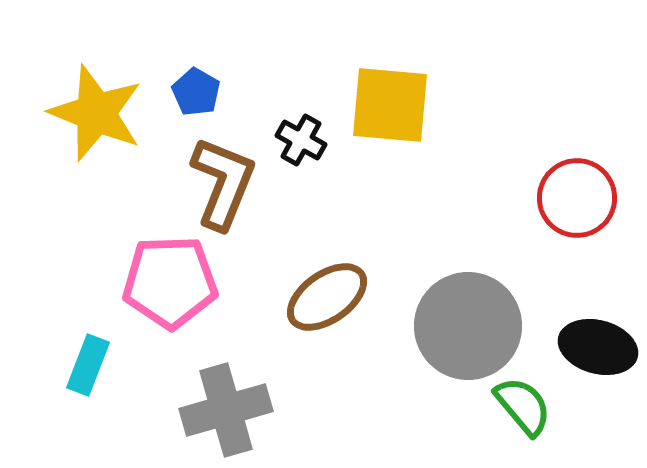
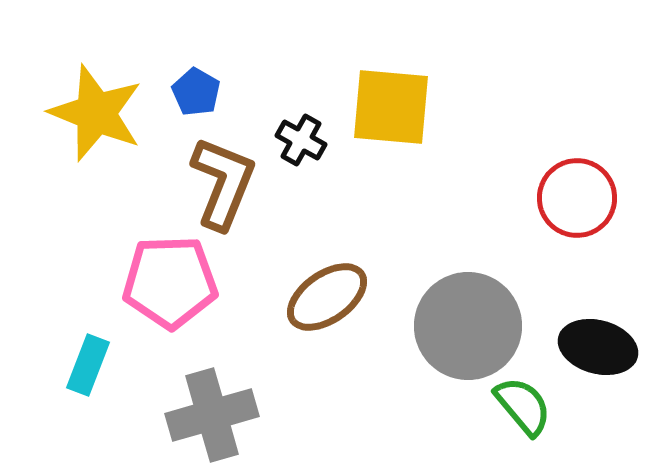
yellow square: moved 1 px right, 2 px down
gray cross: moved 14 px left, 5 px down
